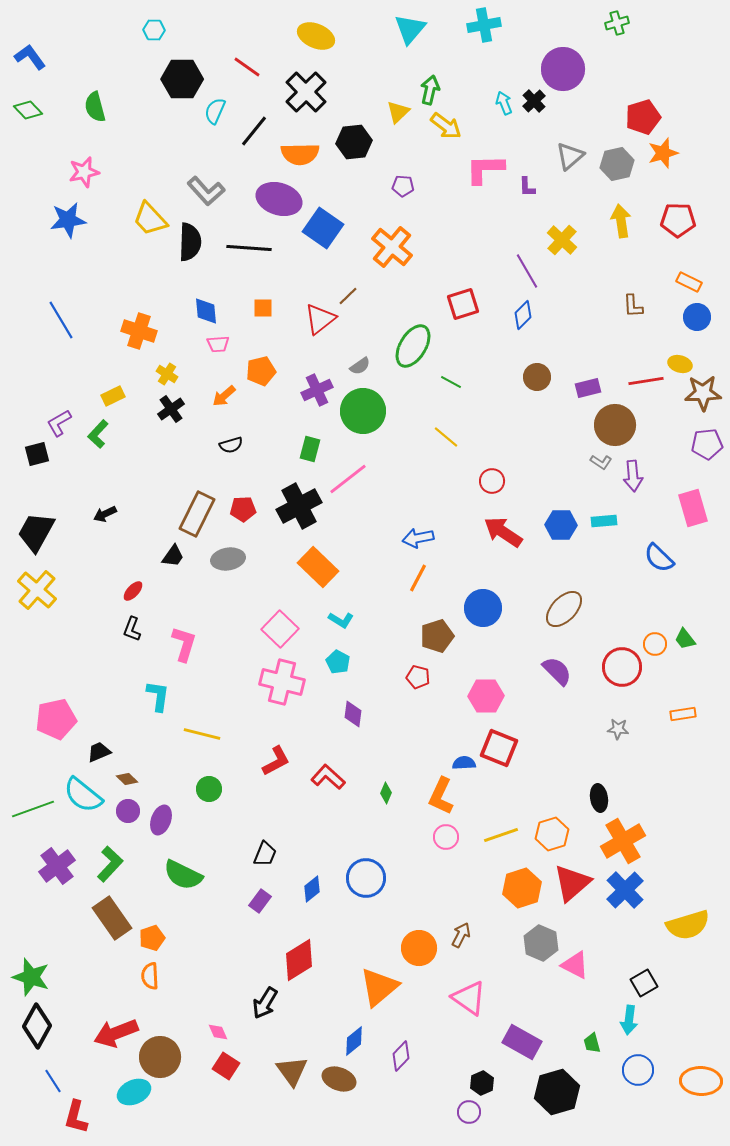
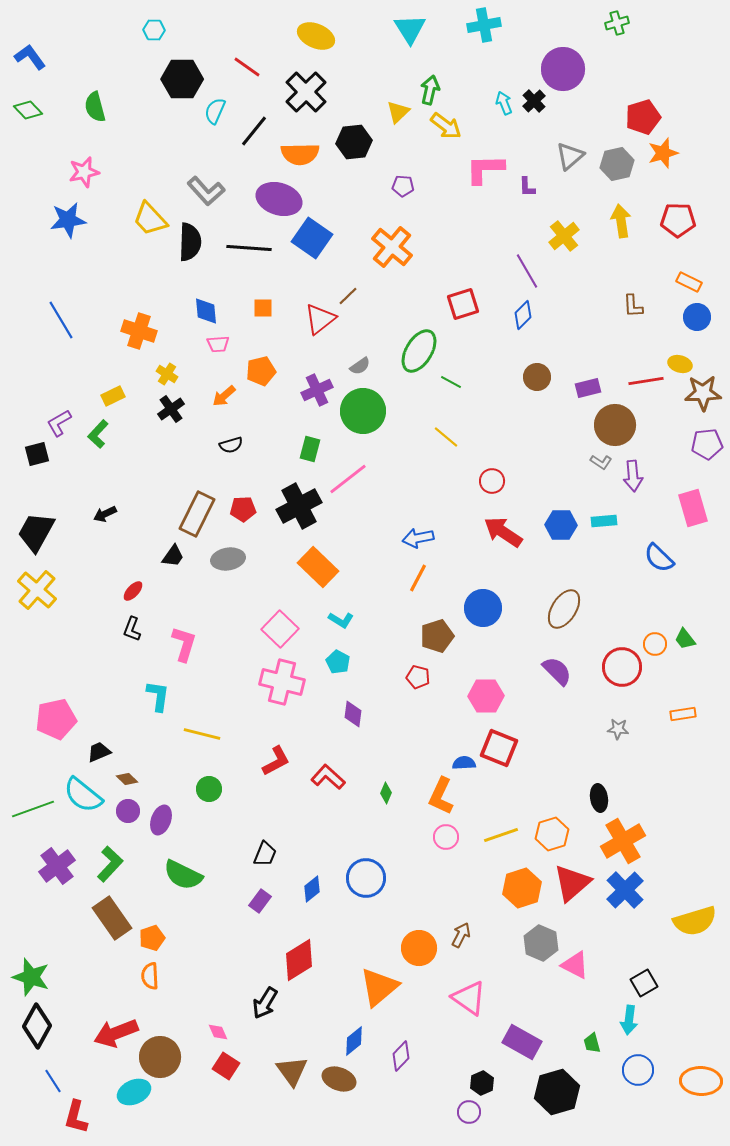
cyan triangle at (410, 29): rotated 12 degrees counterclockwise
blue square at (323, 228): moved 11 px left, 10 px down
yellow cross at (562, 240): moved 2 px right, 4 px up; rotated 8 degrees clockwise
green ellipse at (413, 346): moved 6 px right, 5 px down
brown ellipse at (564, 609): rotated 12 degrees counterclockwise
yellow semicircle at (688, 925): moved 7 px right, 4 px up
